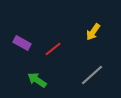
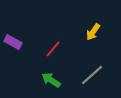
purple rectangle: moved 9 px left, 1 px up
red line: rotated 12 degrees counterclockwise
green arrow: moved 14 px right
